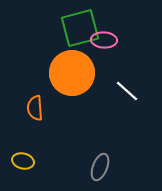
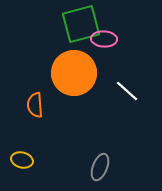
green square: moved 1 px right, 4 px up
pink ellipse: moved 1 px up
orange circle: moved 2 px right
orange semicircle: moved 3 px up
yellow ellipse: moved 1 px left, 1 px up
